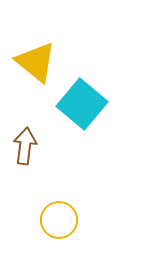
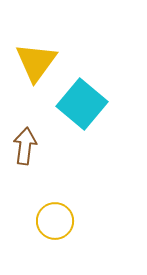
yellow triangle: rotated 27 degrees clockwise
yellow circle: moved 4 px left, 1 px down
